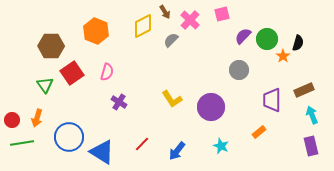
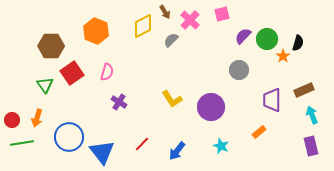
blue triangle: rotated 20 degrees clockwise
